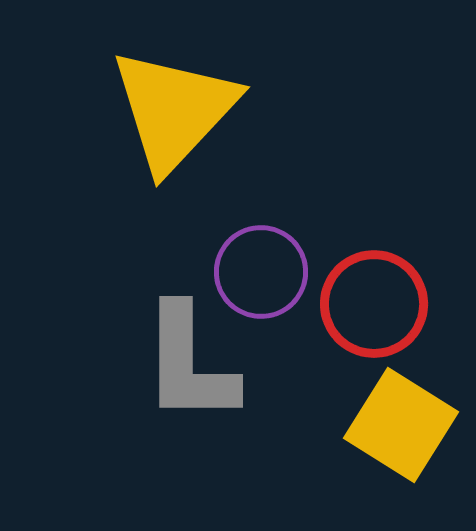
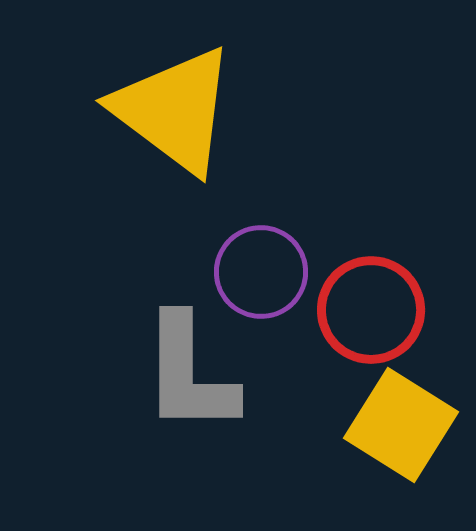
yellow triangle: rotated 36 degrees counterclockwise
red circle: moved 3 px left, 6 px down
gray L-shape: moved 10 px down
